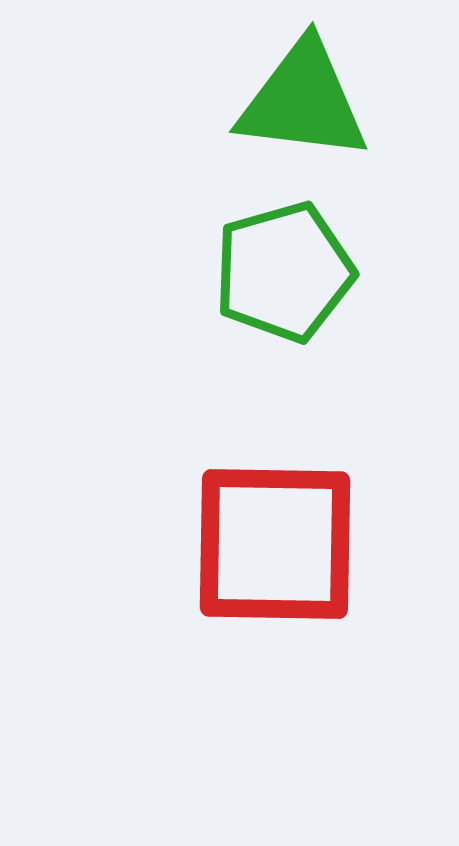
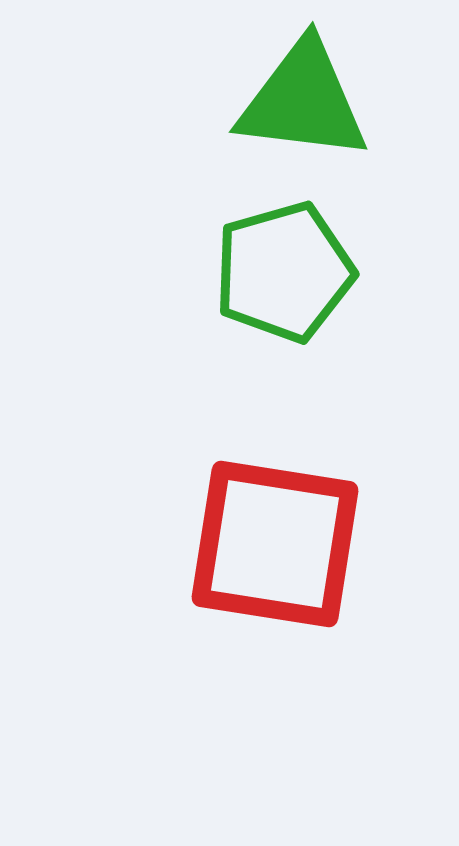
red square: rotated 8 degrees clockwise
